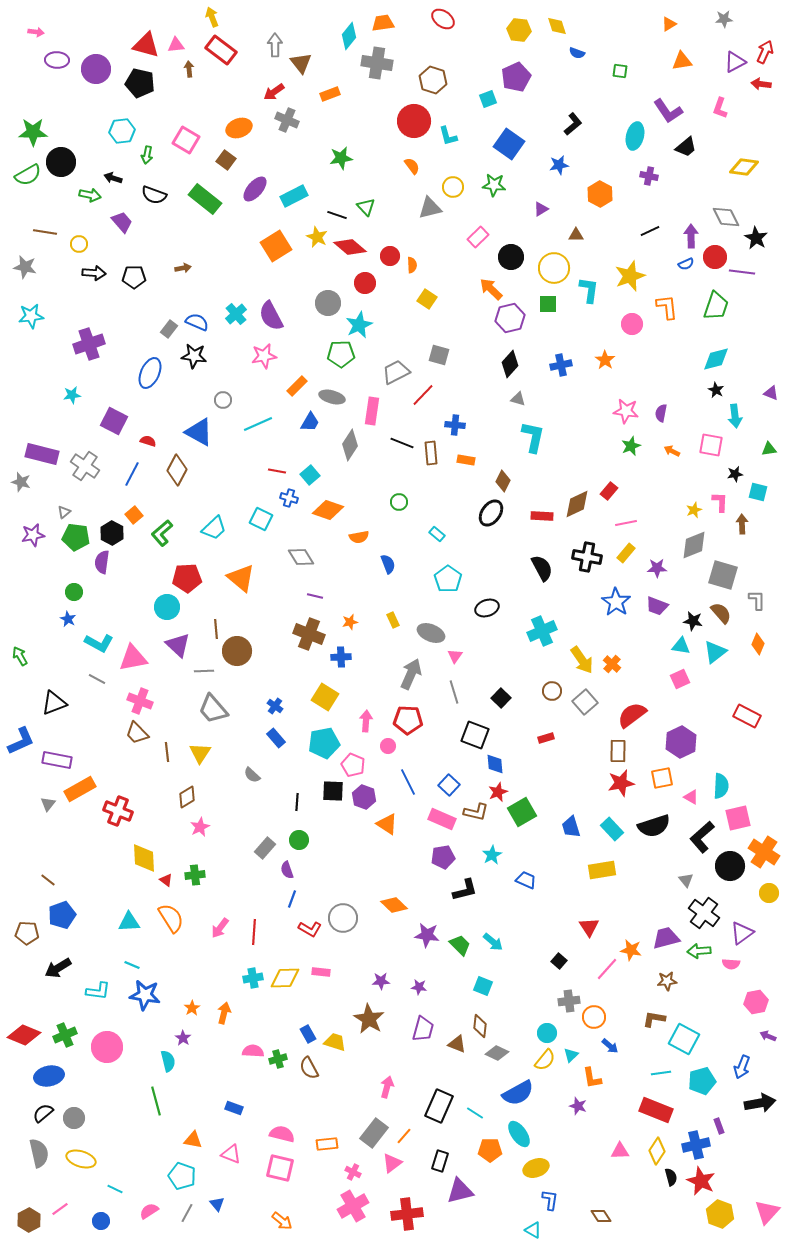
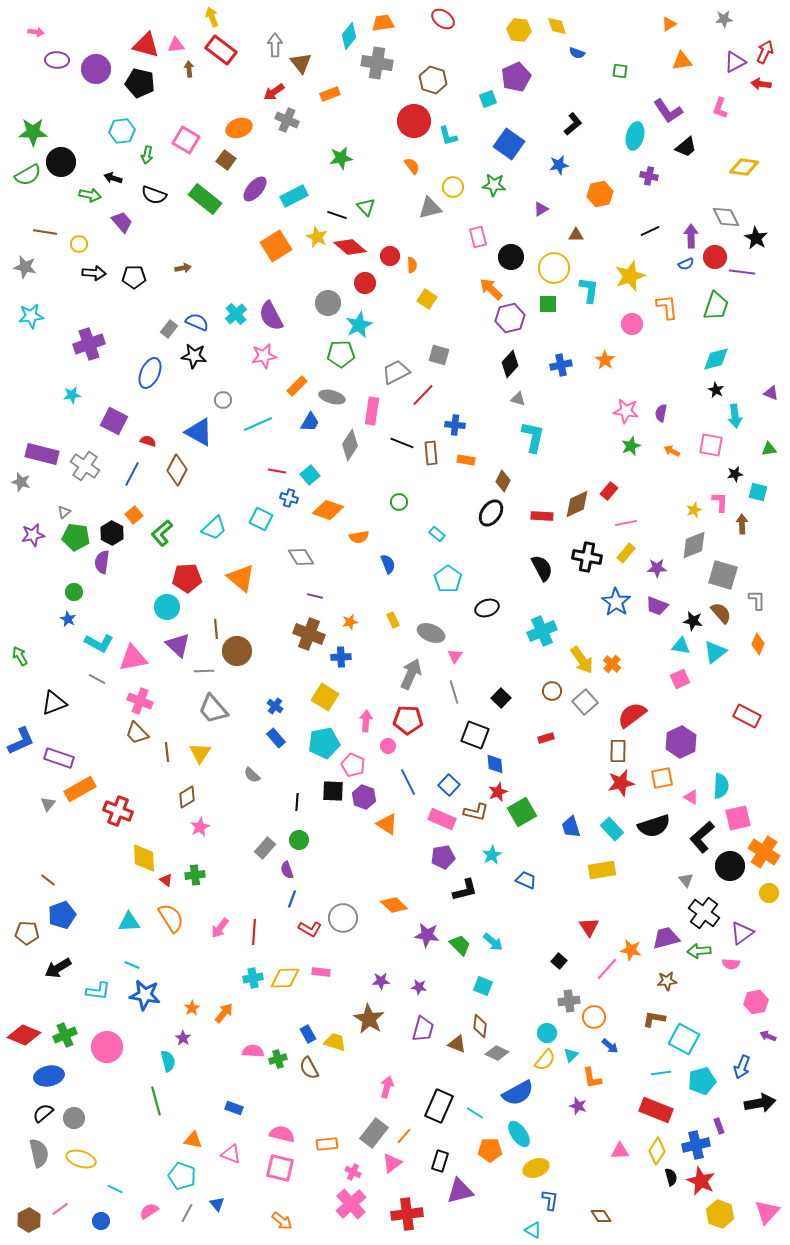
orange hexagon at (600, 194): rotated 20 degrees clockwise
pink rectangle at (478, 237): rotated 60 degrees counterclockwise
purple rectangle at (57, 760): moved 2 px right, 2 px up; rotated 8 degrees clockwise
orange arrow at (224, 1013): rotated 25 degrees clockwise
pink cross at (353, 1206): moved 2 px left, 2 px up; rotated 12 degrees counterclockwise
